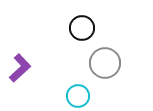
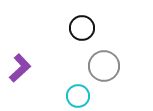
gray circle: moved 1 px left, 3 px down
